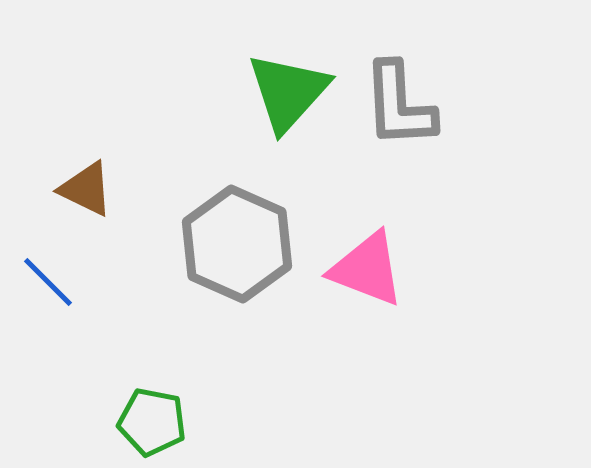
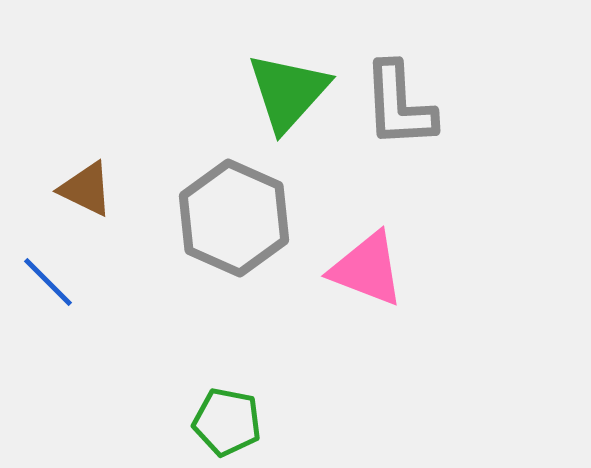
gray hexagon: moved 3 px left, 26 px up
green pentagon: moved 75 px right
